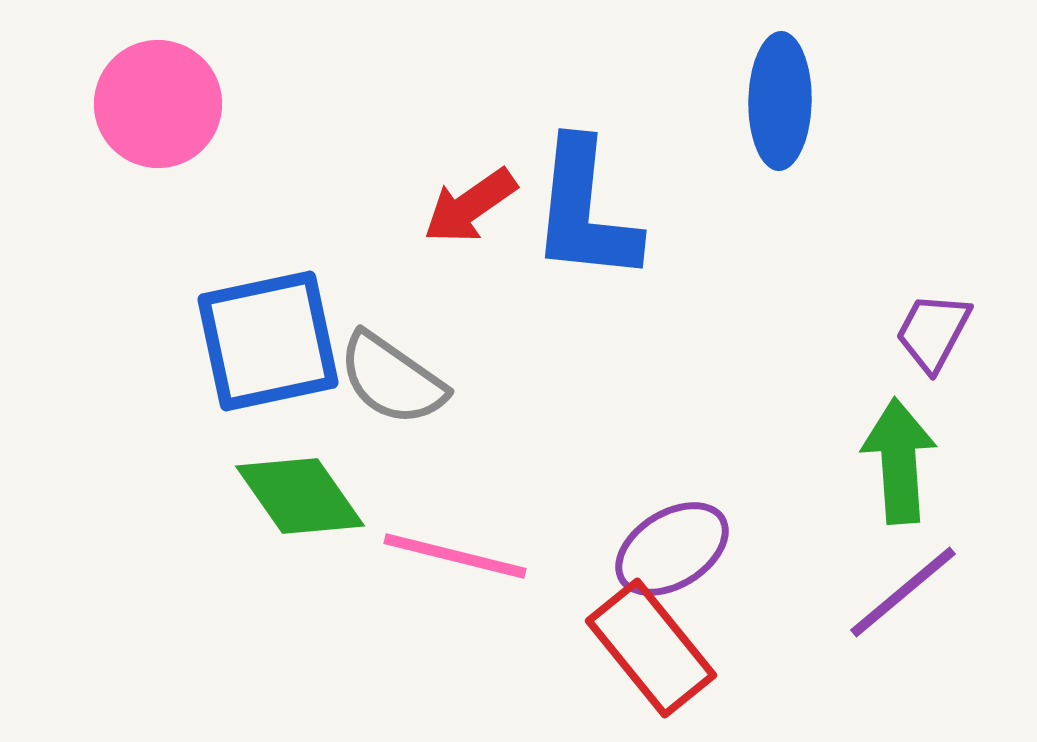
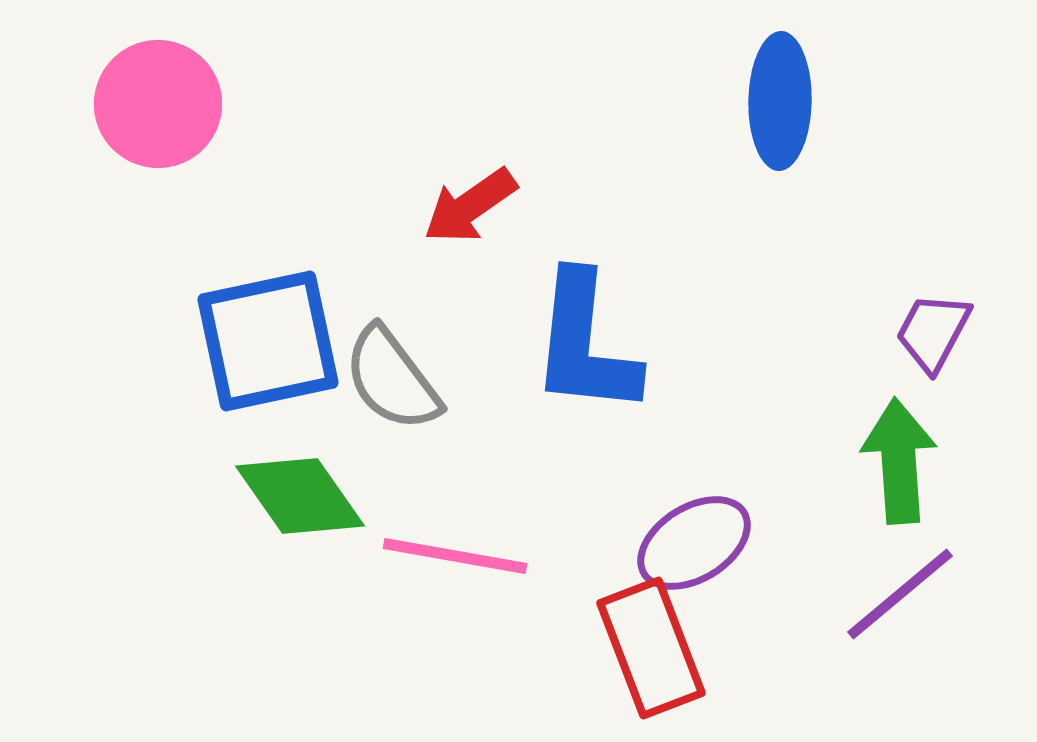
blue L-shape: moved 133 px down
gray semicircle: rotated 18 degrees clockwise
purple ellipse: moved 22 px right, 6 px up
pink line: rotated 4 degrees counterclockwise
purple line: moved 3 px left, 2 px down
red rectangle: rotated 18 degrees clockwise
